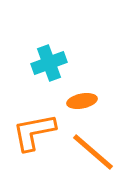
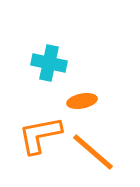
cyan cross: rotated 32 degrees clockwise
orange L-shape: moved 6 px right, 3 px down
